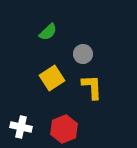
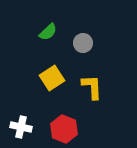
gray circle: moved 11 px up
red hexagon: rotated 16 degrees counterclockwise
